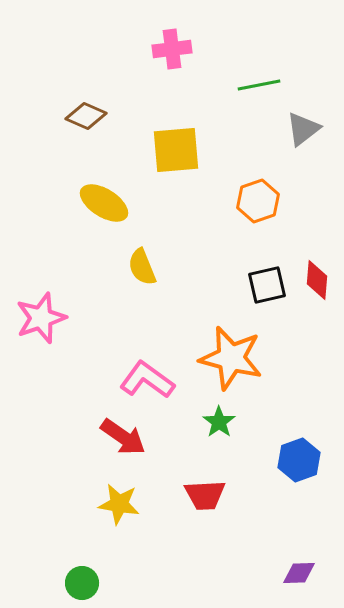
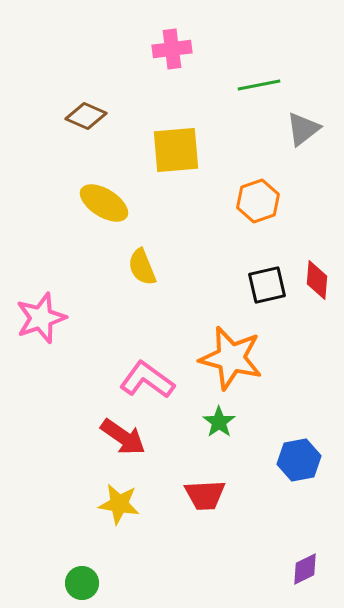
blue hexagon: rotated 9 degrees clockwise
purple diamond: moved 6 px right, 4 px up; rotated 24 degrees counterclockwise
